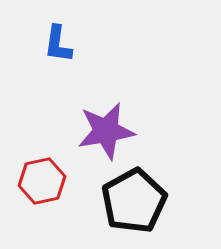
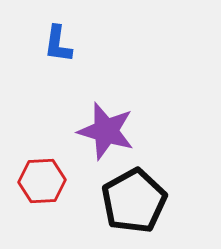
purple star: rotated 26 degrees clockwise
red hexagon: rotated 9 degrees clockwise
